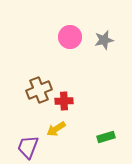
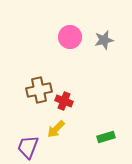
brown cross: rotated 10 degrees clockwise
red cross: rotated 24 degrees clockwise
yellow arrow: rotated 12 degrees counterclockwise
